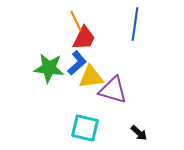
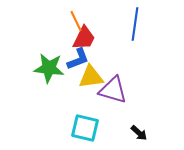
blue L-shape: moved 1 px right, 4 px up; rotated 20 degrees clockwise
